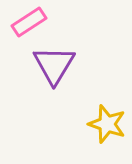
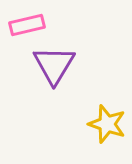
pink rectangle: moved 2 px left, 3 px down; rotated 20 degrees clockwise
